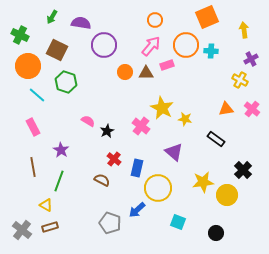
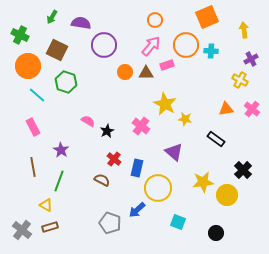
yellow star at (162, 108): moved 3 px right, 4 px up
